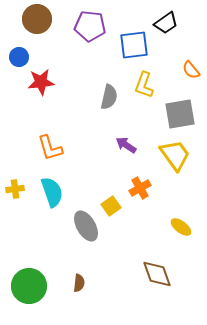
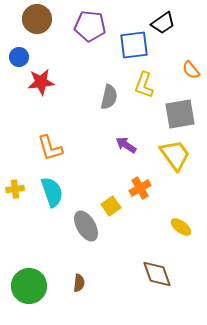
black trapezoid: moved 3 px left
